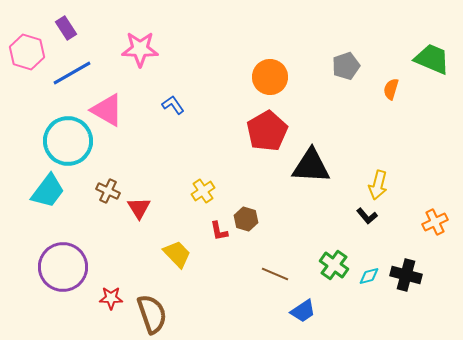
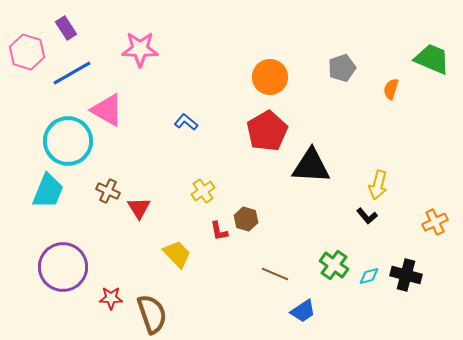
gray pentagon: moved 4 px left, 2 px down
blue L-shape: moved 13 px right, 17 px down; rotated 15 degrees counterclockwise
cyan trapezoid: rotated 15 degrees counterclockwise
